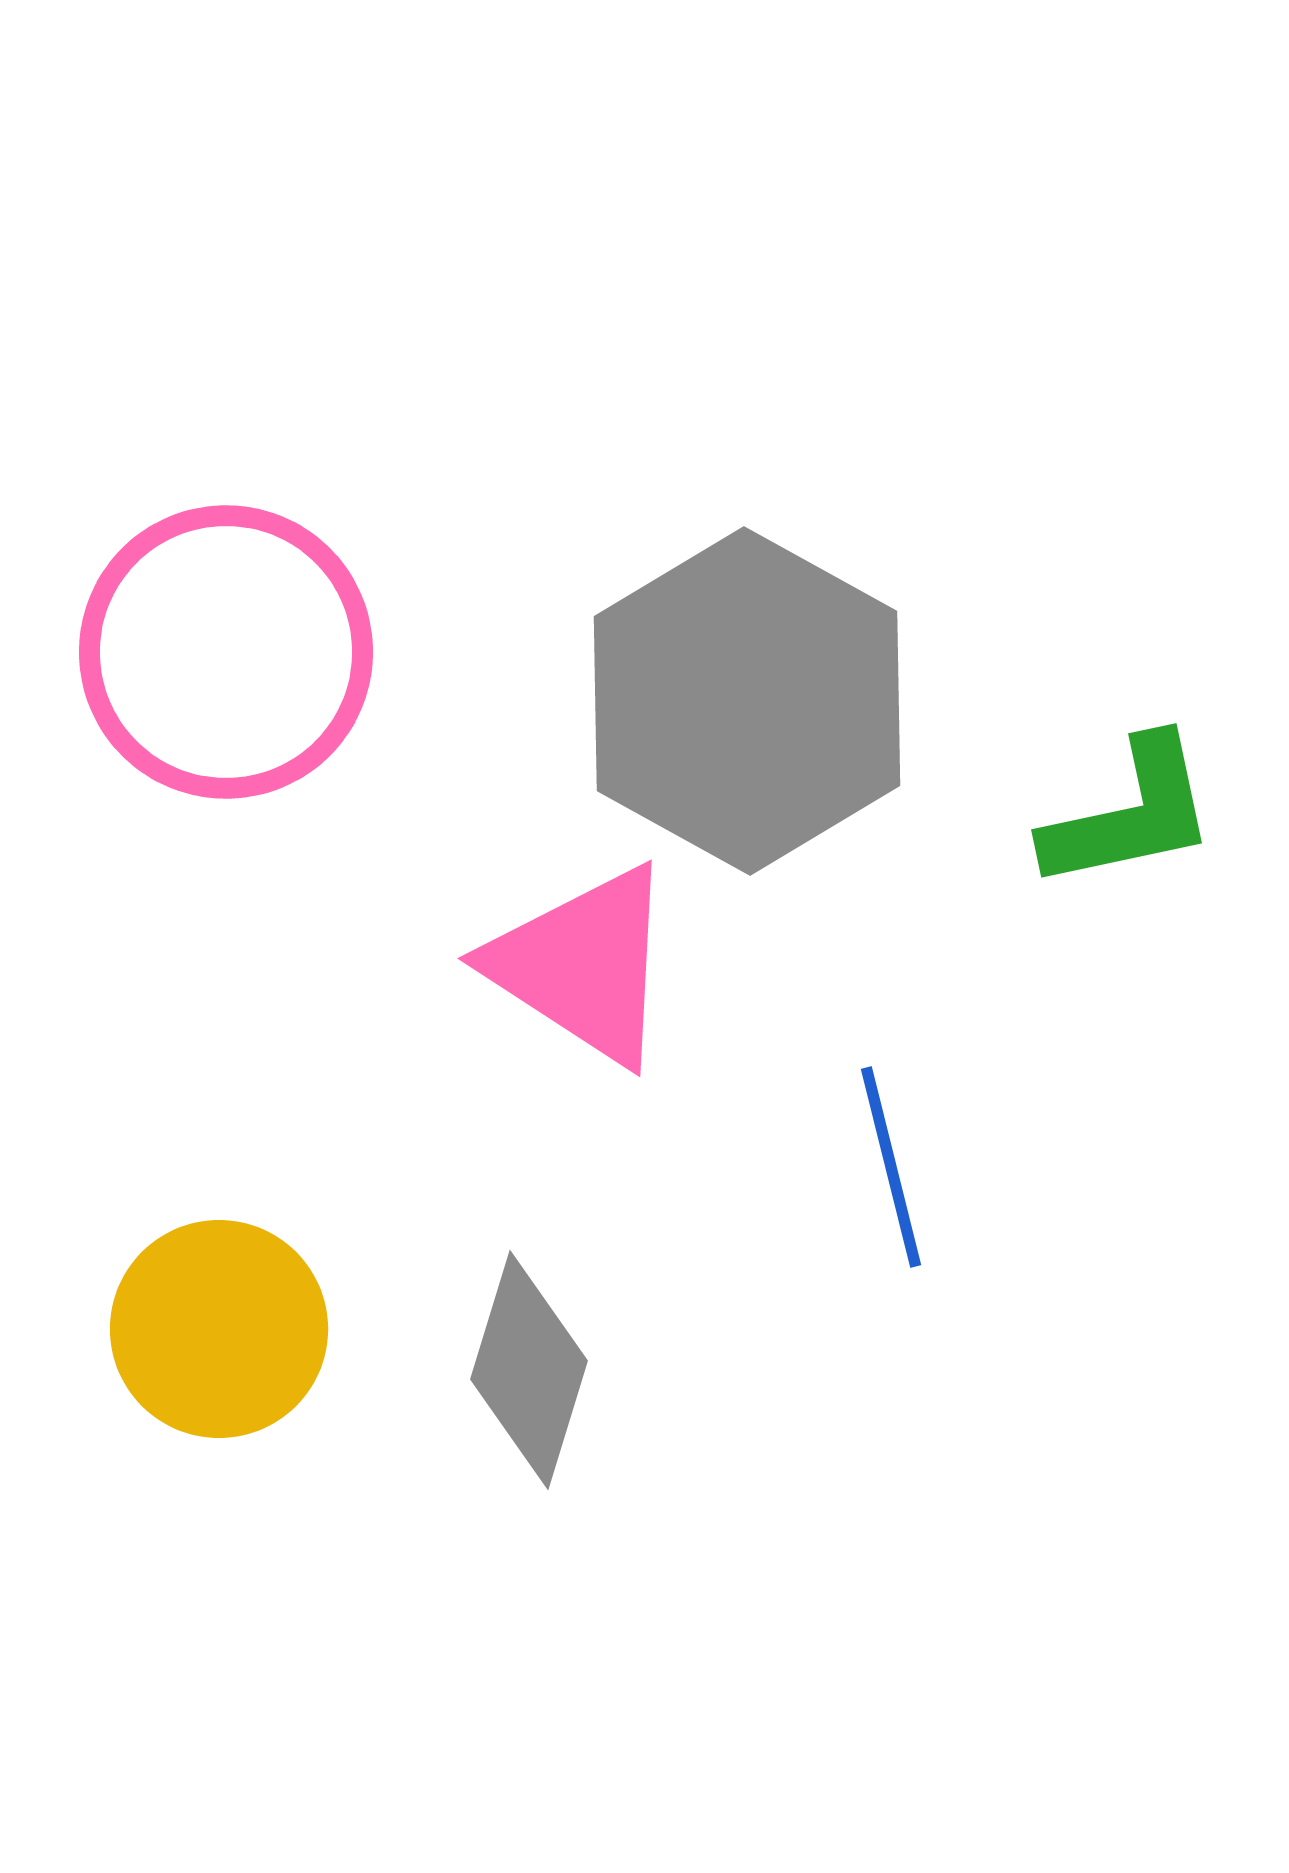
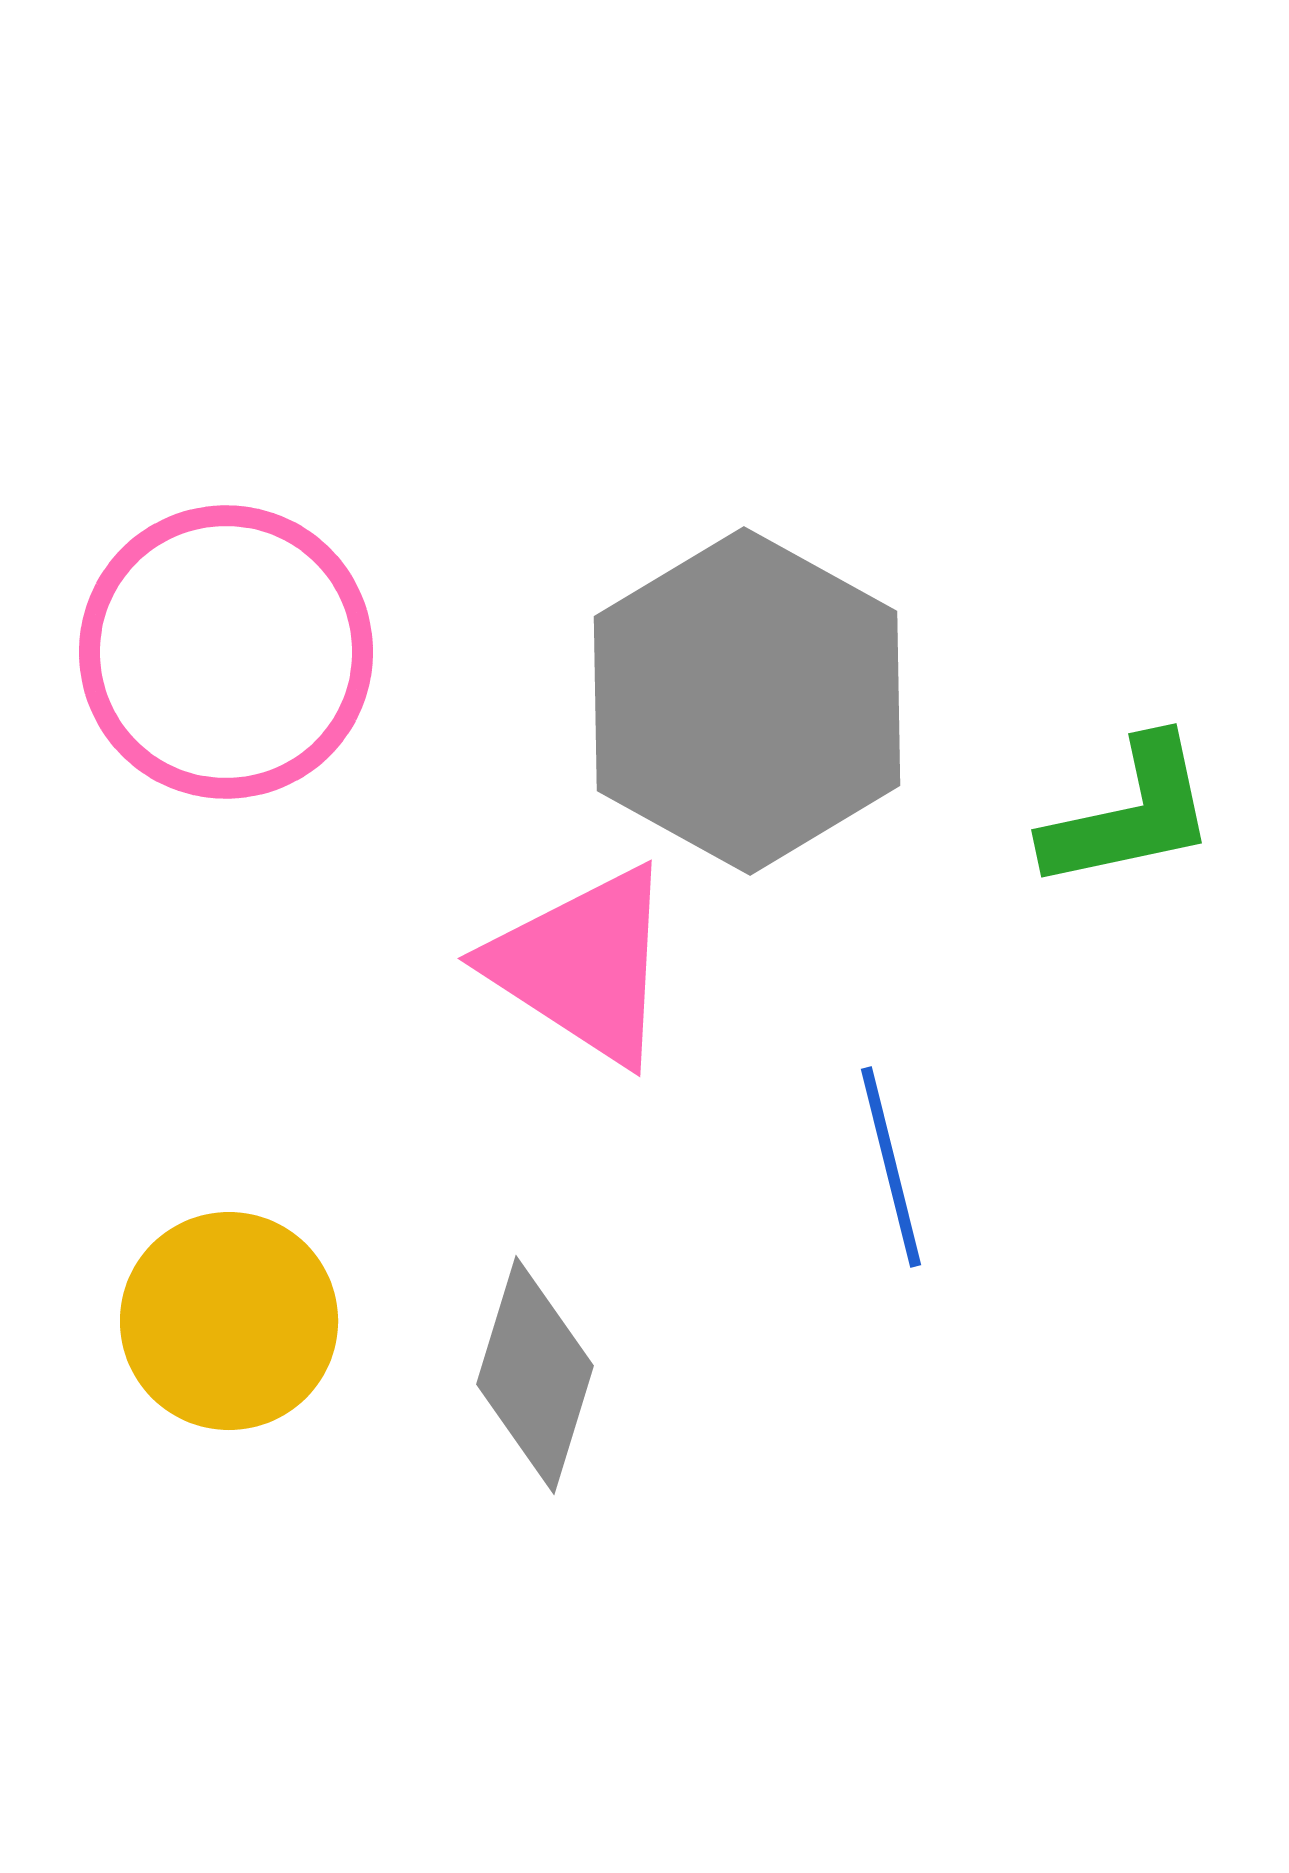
yellow circle: moved 10 px right, 8 px up
gray diamond: moved 6 px right, 5 px down
